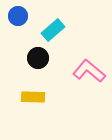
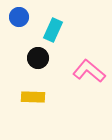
blue circle: moved 1 px right, 1 px down
cyan rectangle: rotated 25 degrees counterclockwise
